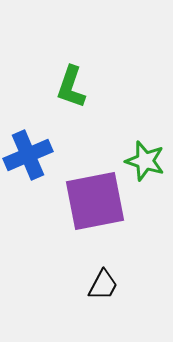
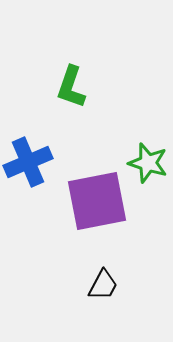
blue cross: moved 7 px down
green star: moved 3 px right, 2 px down
purple square: moved 2 px right
